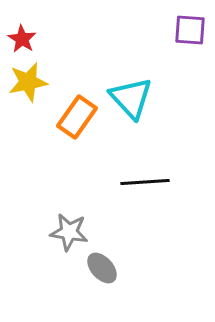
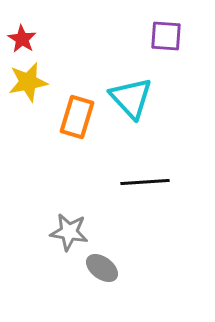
purple square: moved 24 px left, 6 px down
orange rectangle: rotated 18 degrees counterclockwise
gray ellipse: rotated 12 degrees counterclockwise
